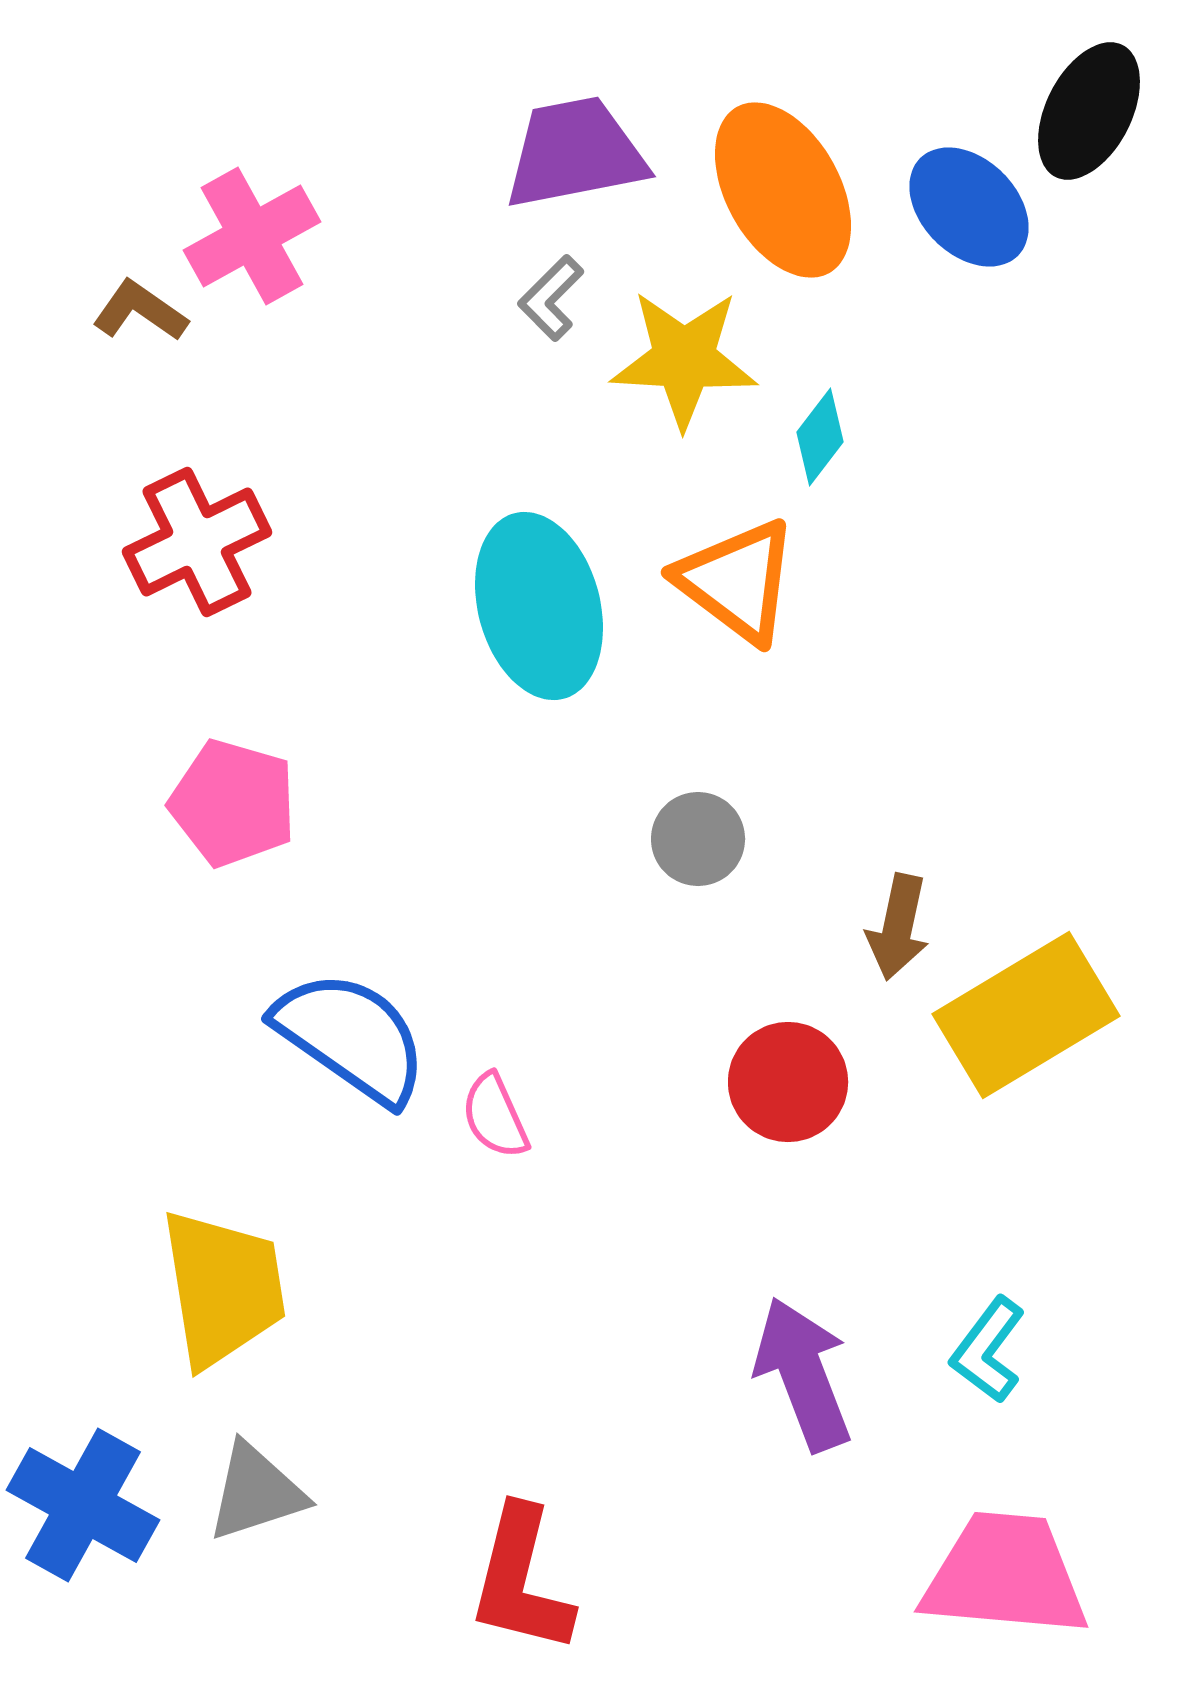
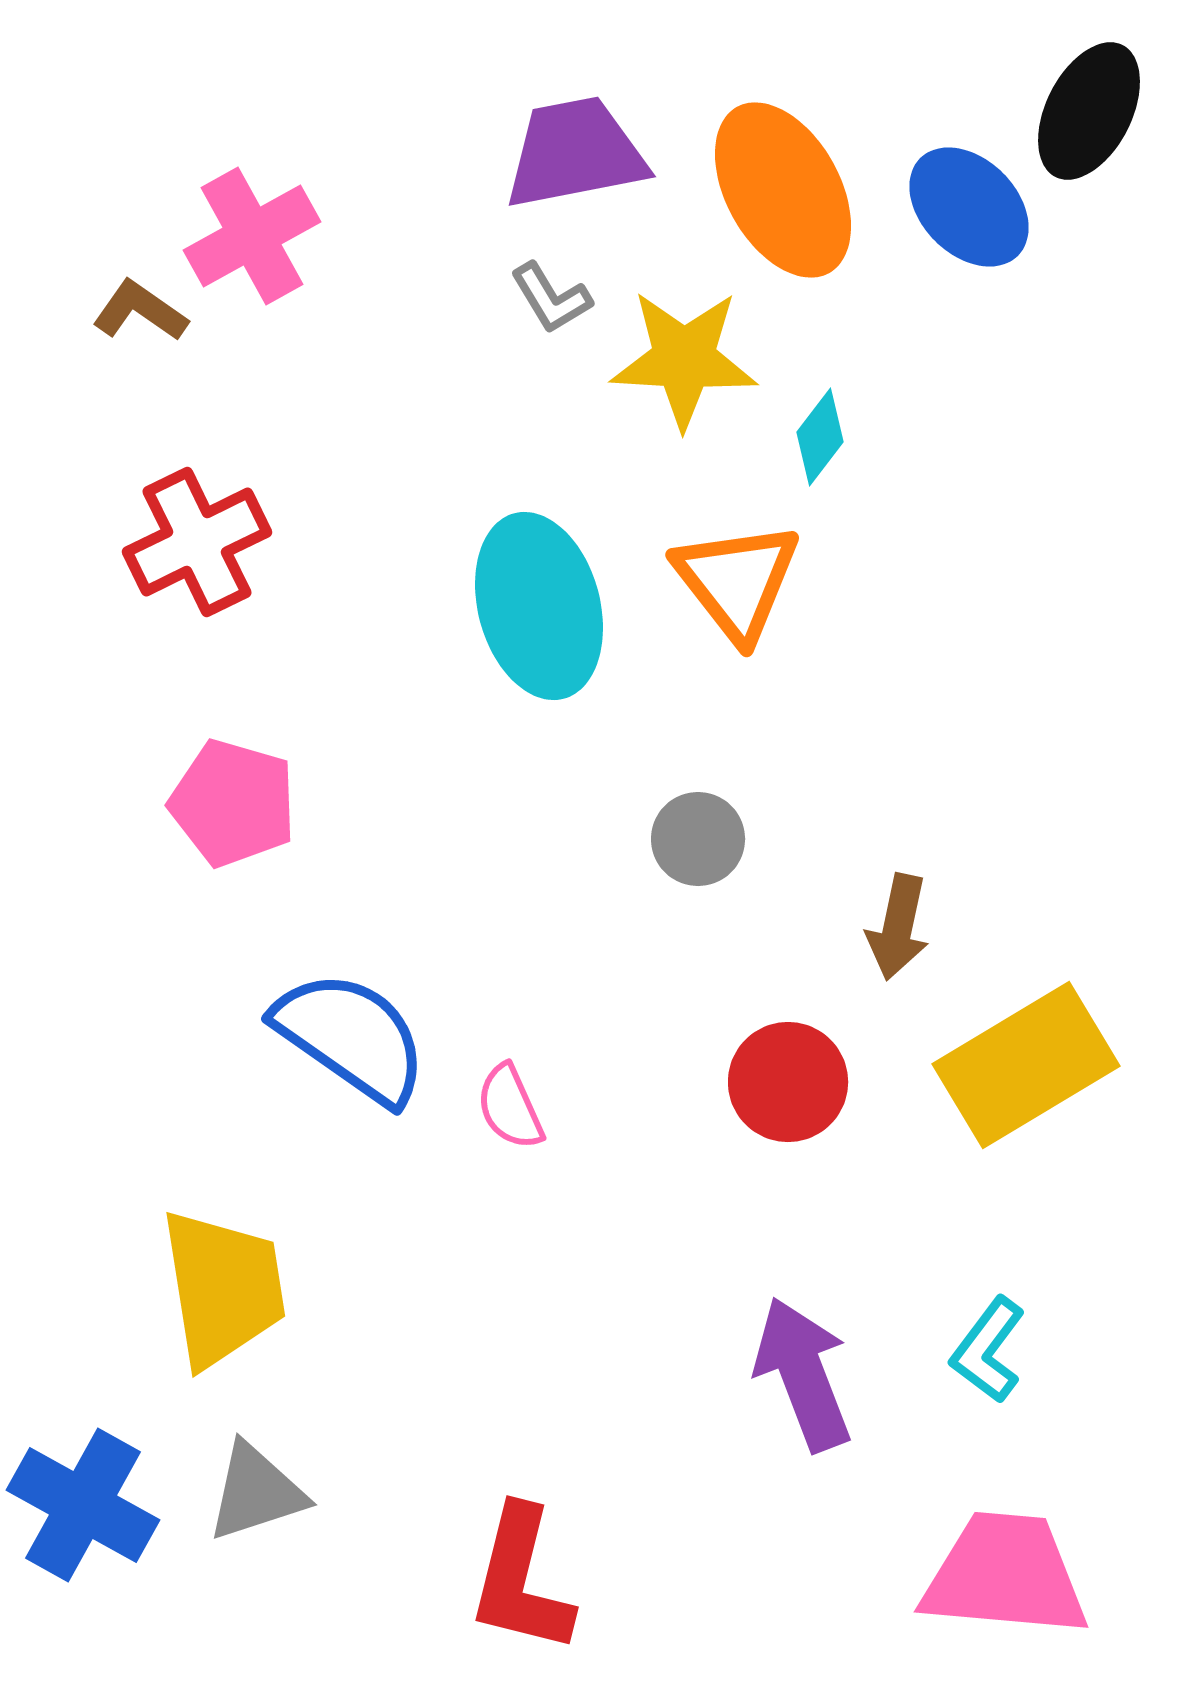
gray L-shape: rotated 76 degrees counterclockwise
orange triangle: rotated 15 degrees clockwise
yellow rectangle: moved 50 px down
pink semicircle: moved 15 px right, 9 px up
